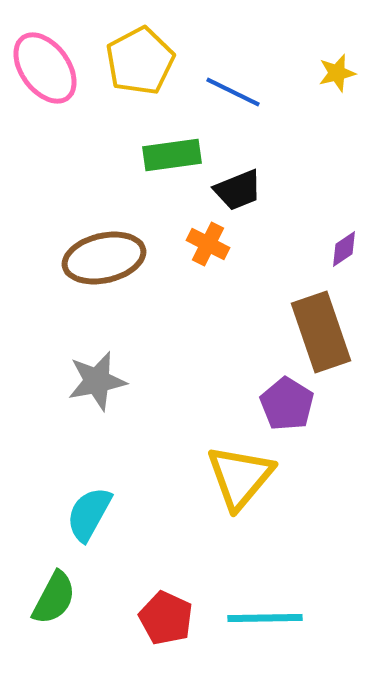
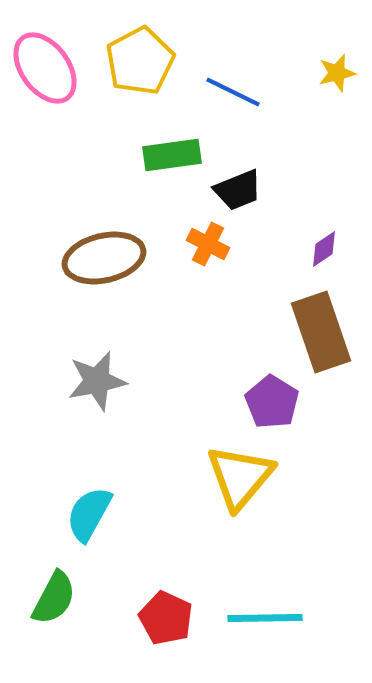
purple diamond: moved 20 px left
purple pentagon: moved 15 px left, 2 px up
